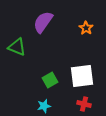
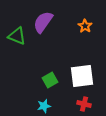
orange star: moved 1 px left, 2 px up
green triangle: moved 11 px up
